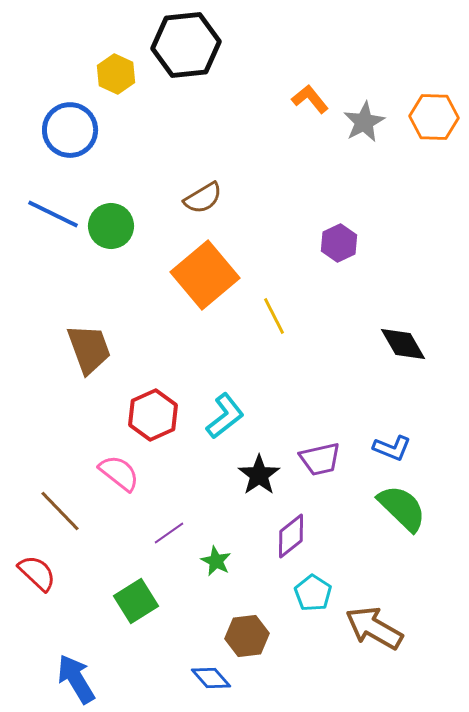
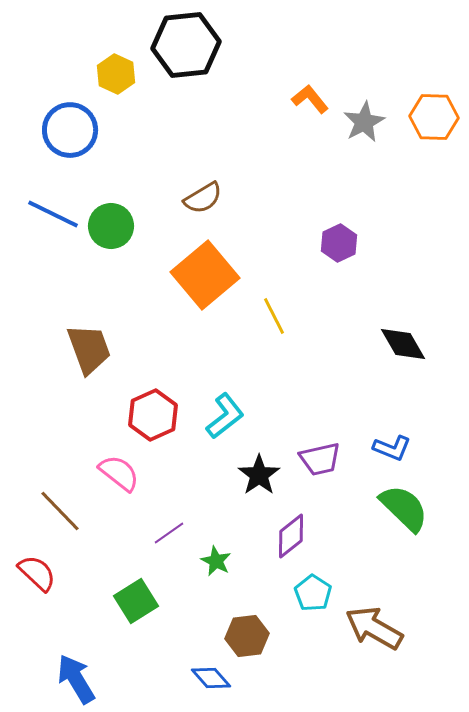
green semicircle: moved 2 px right
